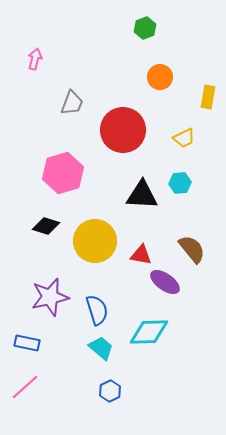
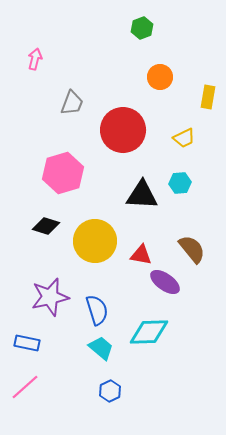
green hexagon: moved 3 px left
